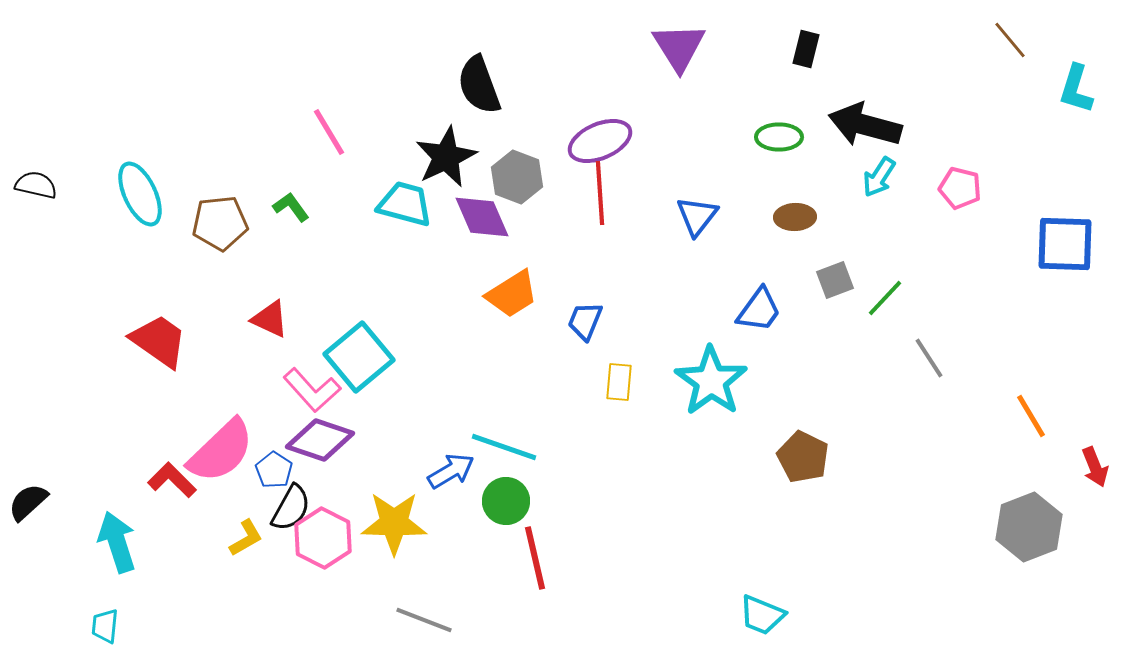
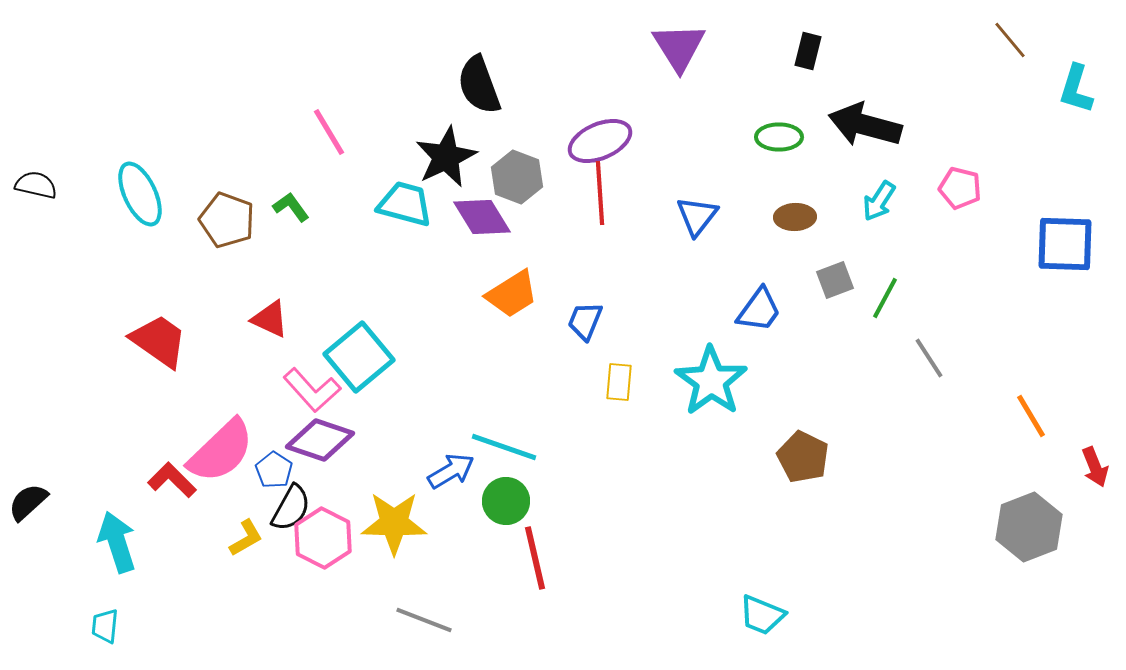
black rectangle at (806, 49): moved 2 px right, 2 px down
cyan arrow at (879, 177): moved 24 px down
purple diamond at (482, 217): rotated 8 degrees counterclockwise
brown pentagon at (220, 223): moved 7 px right, 3 px up; rotated 26 degrees clockwise
green line at (885, 298): rotated 15 degrees counterclockwise
